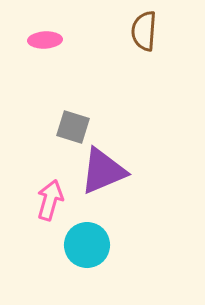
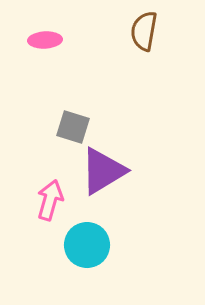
brown semicircle: rotated 6 degrees clockwise
purple triangle: rotated 8 degrees counterclockwise
